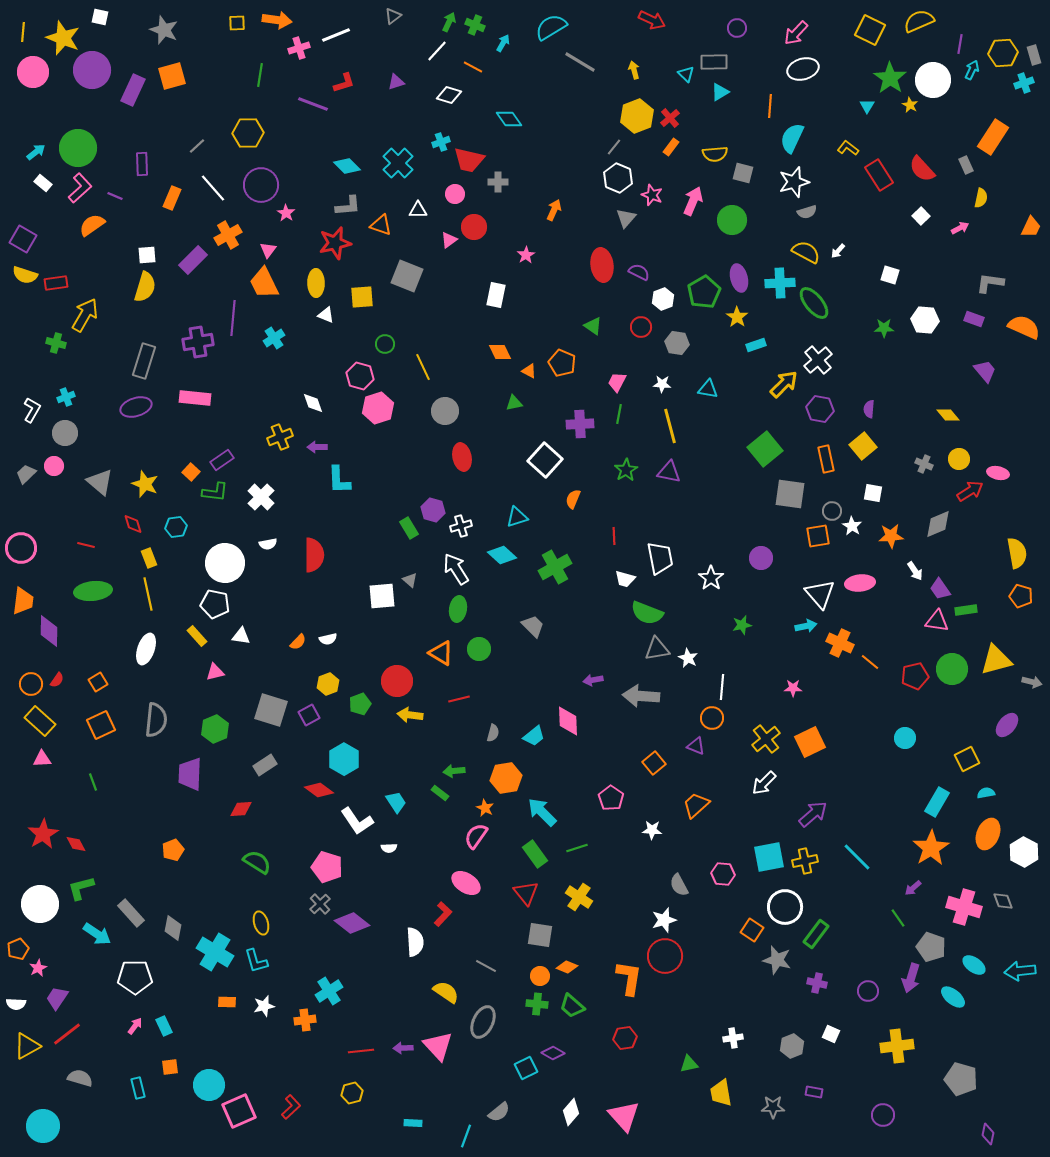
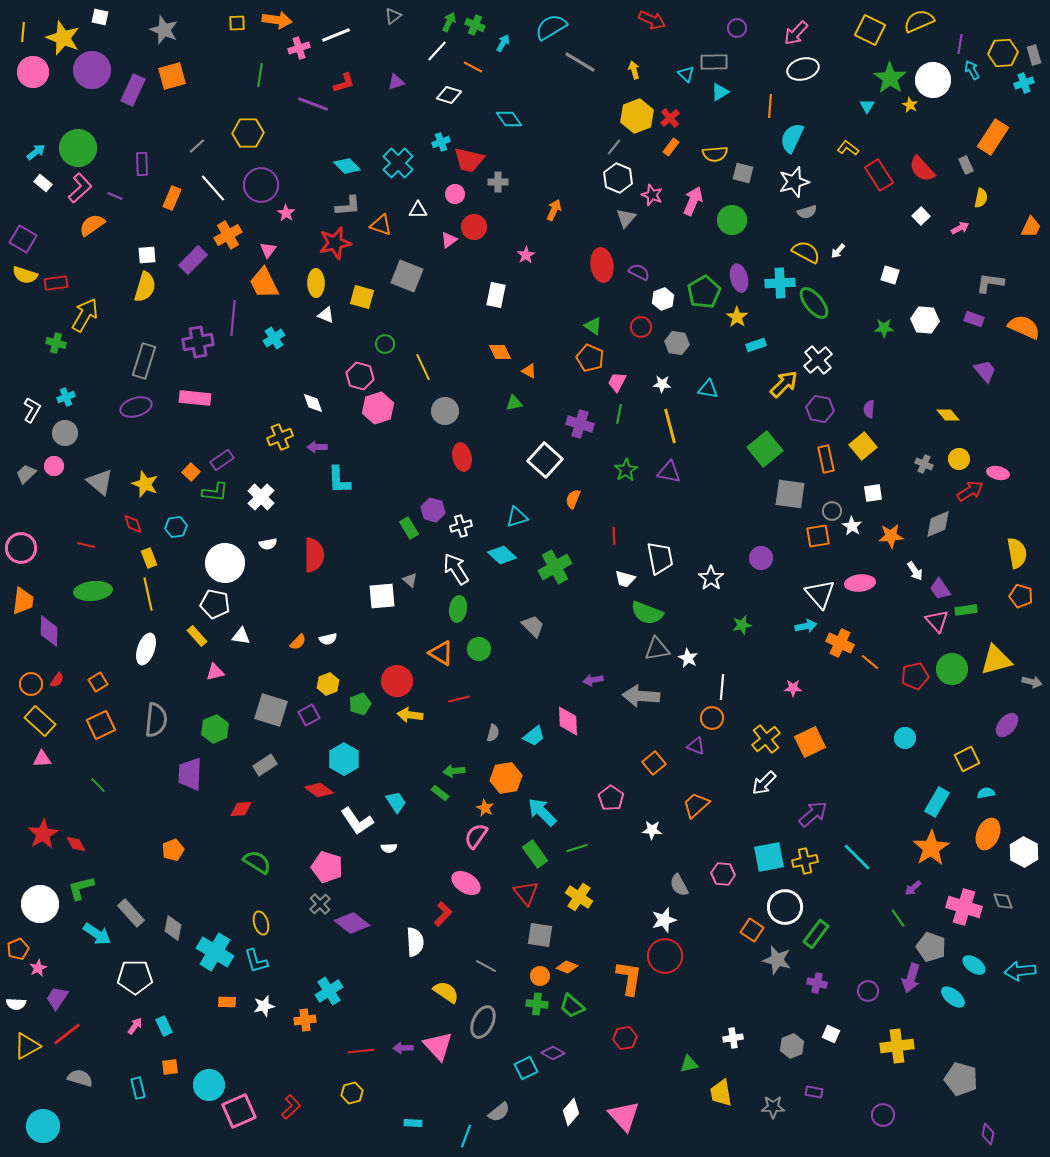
cyan arrow at (972, 70): rotated 54 degrees counterclockwise
yellow square at (362, 297): rotated 20 degrees clockwise
orange pentagon at (562, 363): moved 28 px right, 5 px up
purple cross at (580, 424): rotated 20 degrees clockwise
white square at (873, 493): rotated 18 degrees counterclockwise
pink triangle at (937, 621): rotated 40 degrees clockwise
green line at (93, 782): moved 5 px right, 3 px down; rotated 24 degrees counterclockwise
